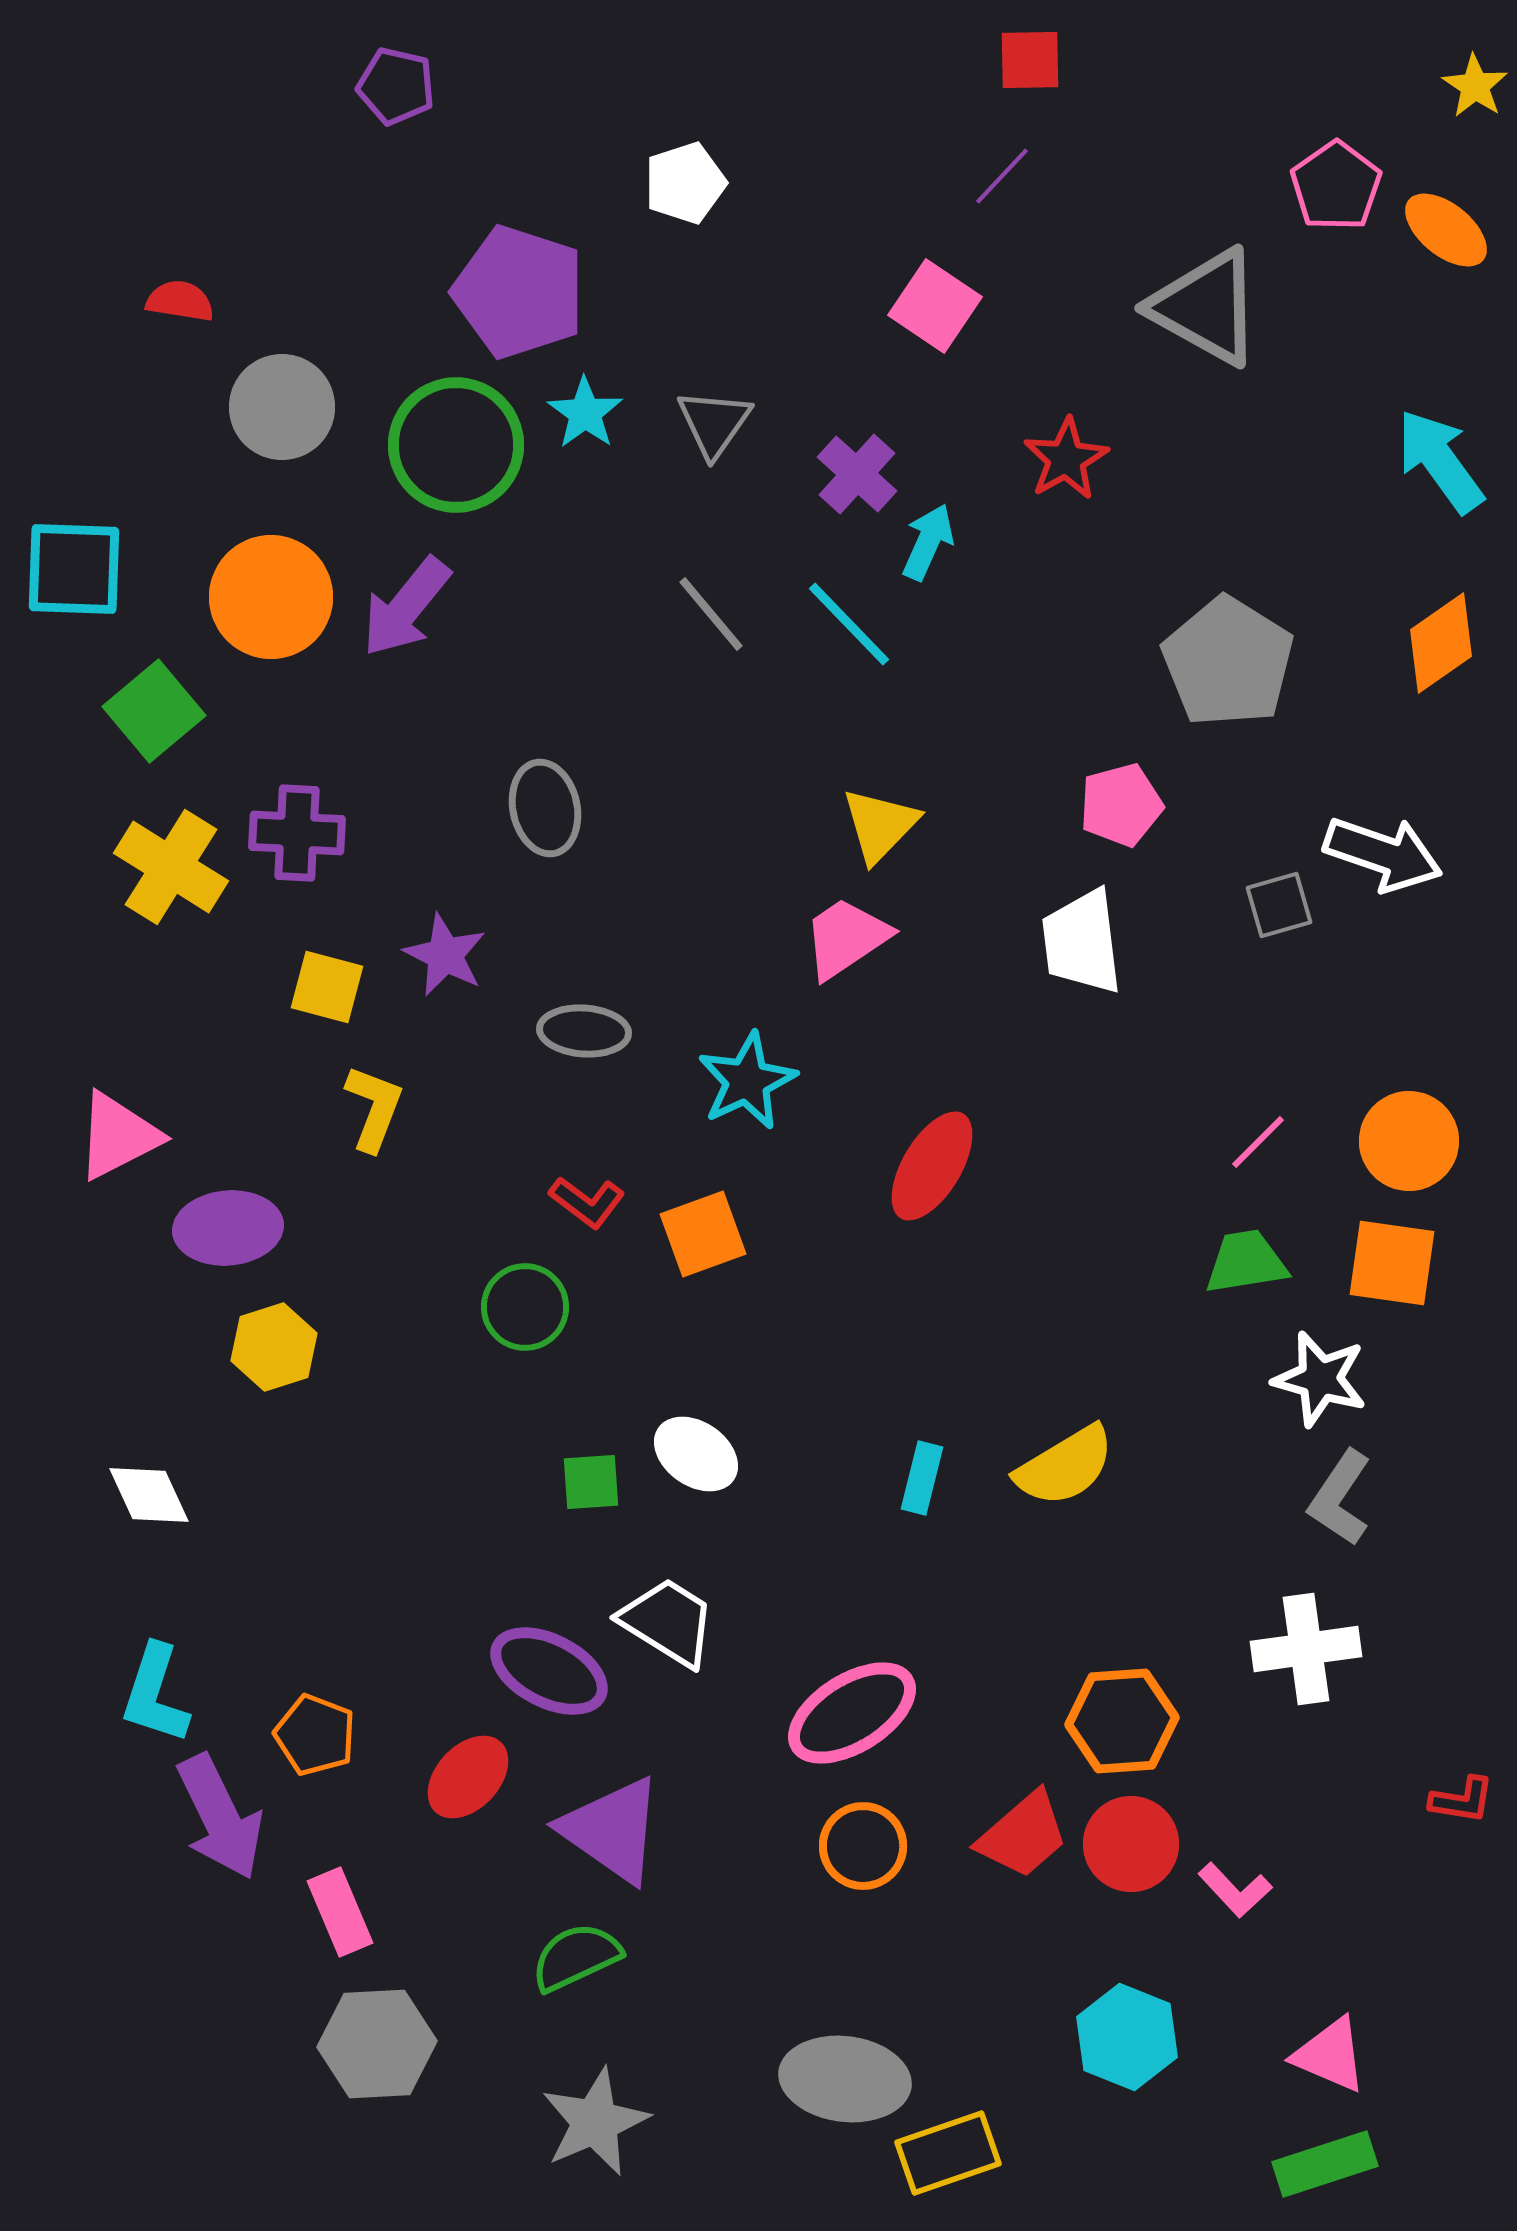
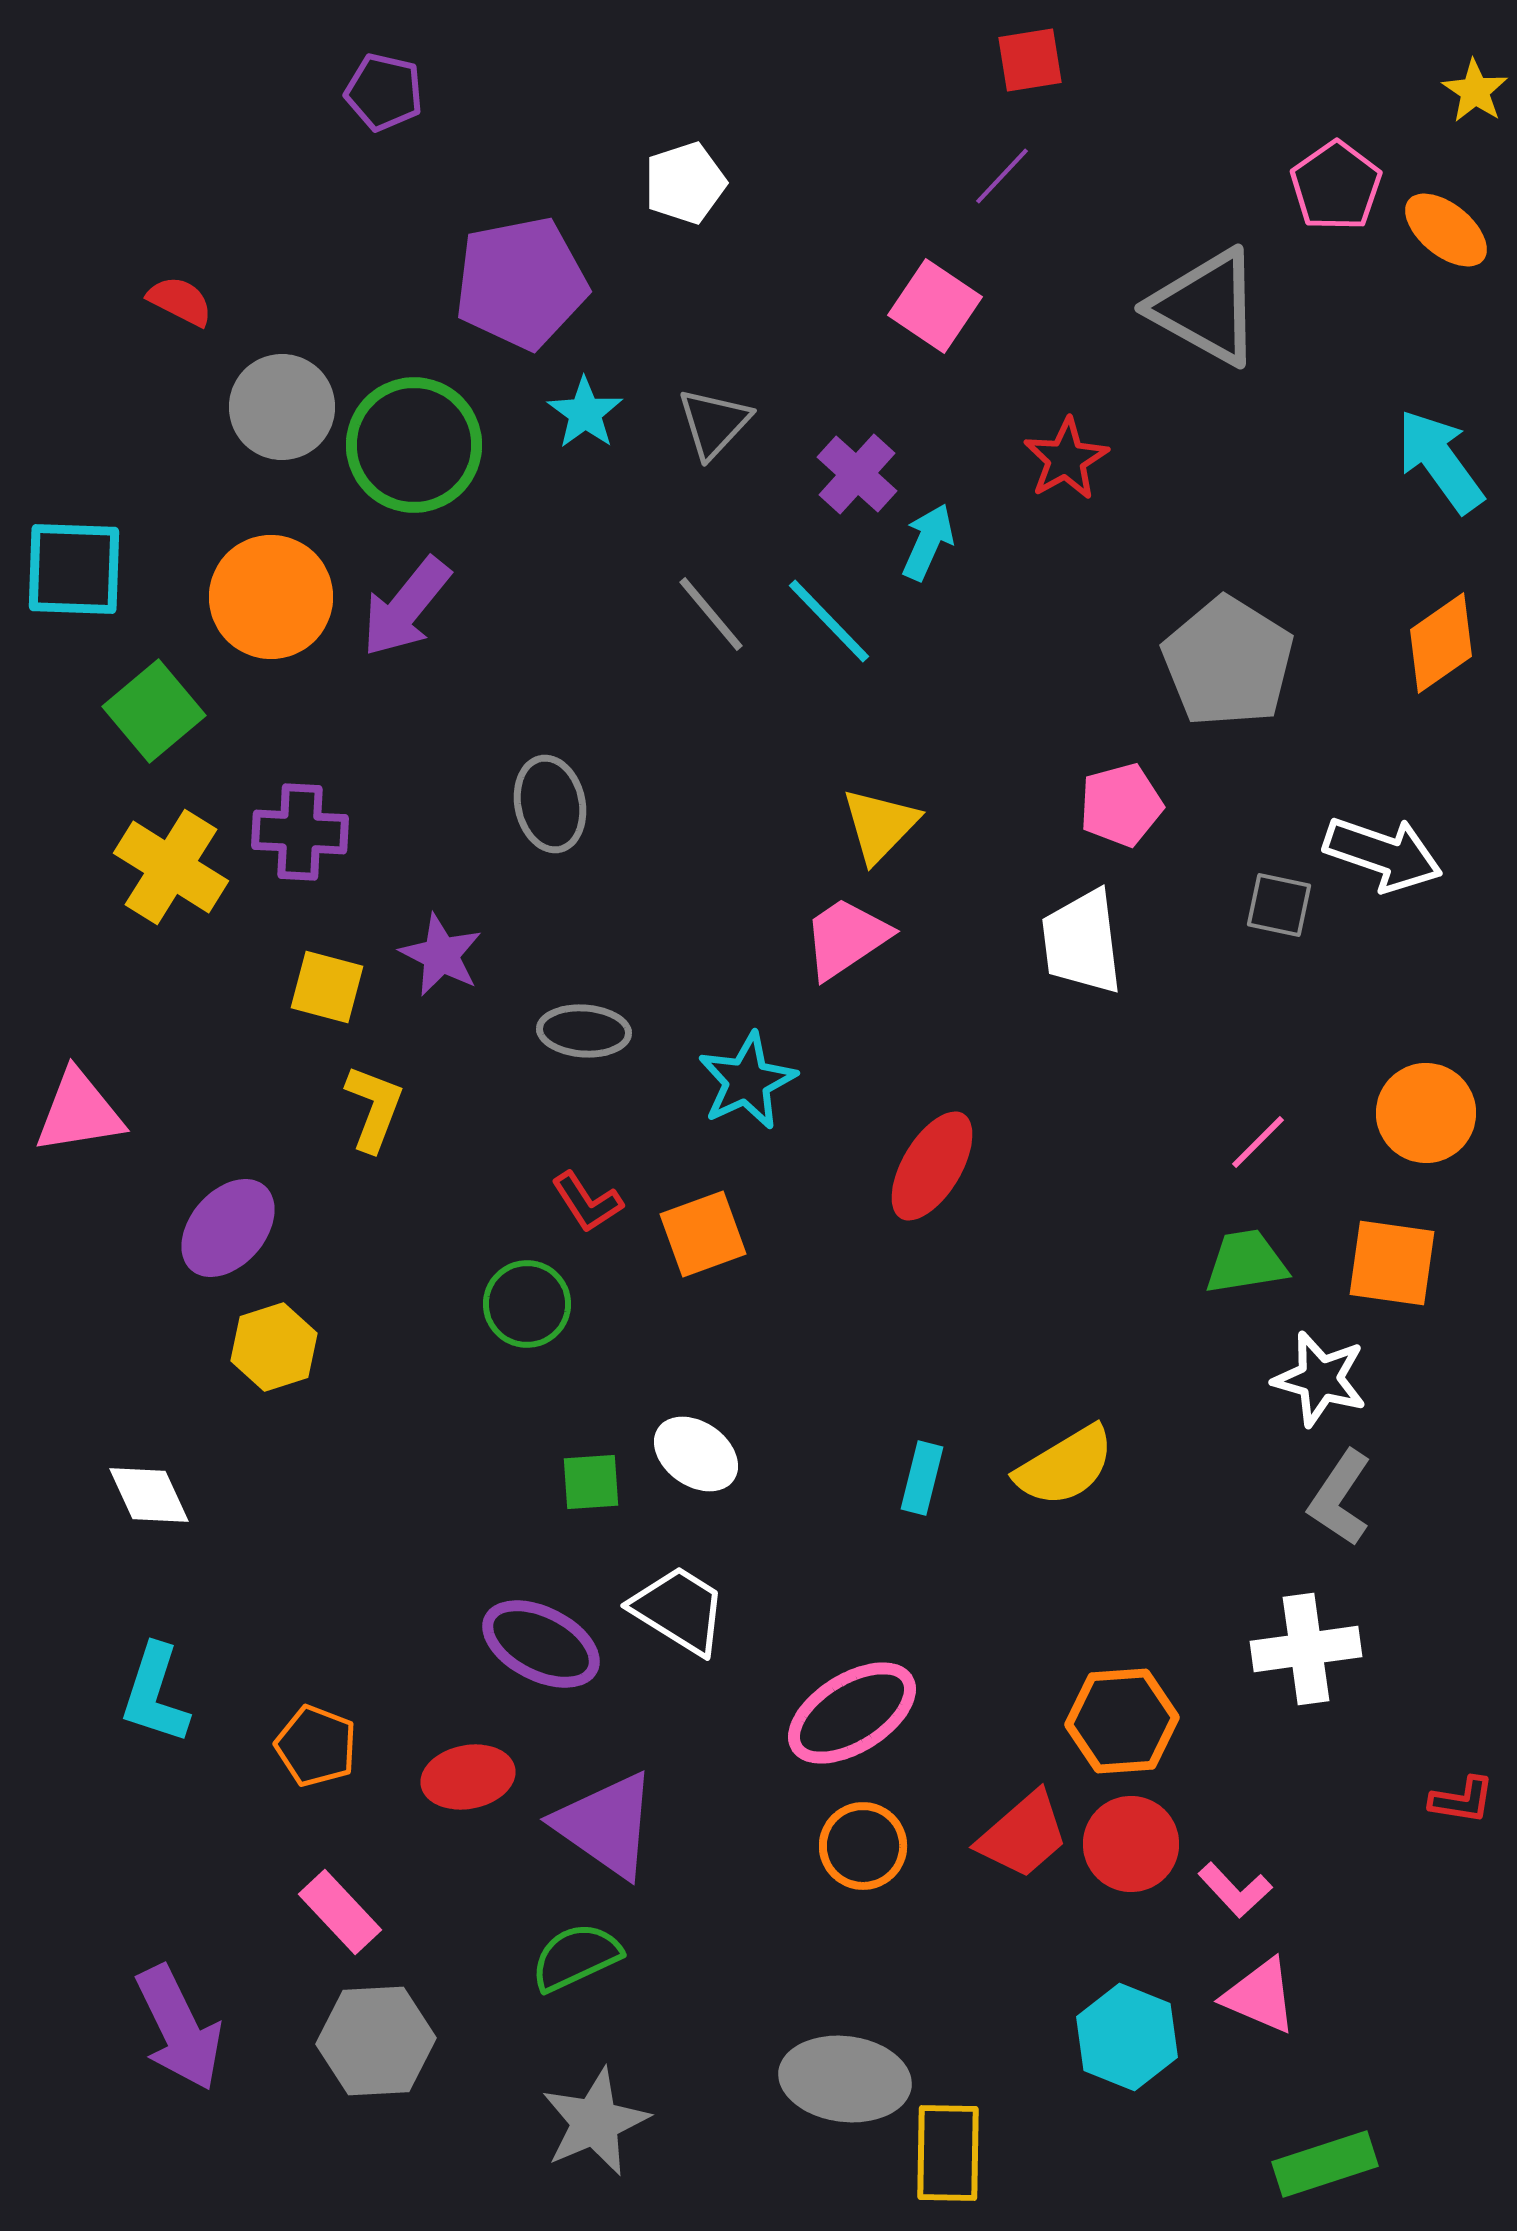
red square at (1030, 60): rotated 8 degrees counterclockwise
purple pentagon at (396, 86): moved 12 px left, 6 px down
yellow star at (1475, 86): moved 5 px down
purple pentagon at (519, 292): moved 2 px right, 9 px up; rotated 29 degrees counterclockwise
red semicircle at (180, 301): rotated 18 degrees clockwise
gray triangle at (714, 423): rotated 8 degrees clockwise
green circle at (456, 445): moved 42 px left
cyan line at (849, 624): moved 20 px left, 3 px up
gray ellipse at (545, 808): moved 5 px right, 4 px up
purple cross at (297, 833): moved 3 px right, 1 px up
gray square at (1279, 905): rotated 28 degrees clockwise
purple star at (445, 955): moved 4 px left
pink triangle at (118, 1136): moved 39 px left, 24 px up; rotated 18 degrees clockwise
orange circle at (1409, 1141): moved 17 px right, 28 px up
red L-shape at (587, 1202): rotated 20 degrees clockwise
purple ellipse at (228, 1228): rotated 44 degrees counterclockwise
green circle at (525, 1307): moved 2 px right, 3 px up
white trapezoid at (668, 1622): moved 11 px right, 12 px up
purple ellipse at (549, 1671): moved 8 px left, 27 px up
orange pentagon at (315, 1735): moved 1 px right, 11 px down
red ellipse at (468, 1777): rotated 36 degrees clockwise
purple arrow at (220, 1817): moved 41 px left, 211 px down
purple triangle at (612, 1830): moved 6 px left, 5 px up
pink rectangle at (340, 1912): rotated 20 degrees counterclockwise
gray hexagon at (377, 2044): moved 1 px left, 3 px up
pink triangle at (1330, 2055): moved 70 px left, 59 px up
yellow rectangle at (948, 2153): rotated 70 degrees counterclockwise
